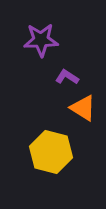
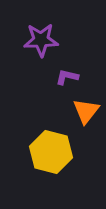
purple L-shape: rotated 20 degrees counterclockwise
orange triangle: moved 3 px right, 3 px down; rotated 36 degrees clockwise
